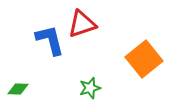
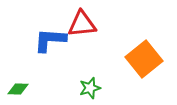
red triangle: rotated 12 degrees clockwise
blue L-shape: rotated 72 degrees counterclockwise
